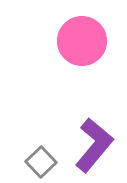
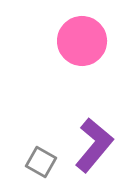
gray square: rotated 16 degrees counterclockwise
